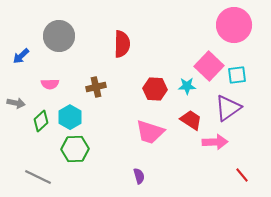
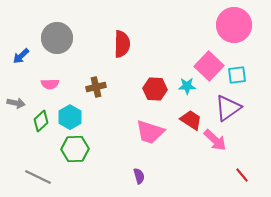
gray circle: moved 2 px left, 2 px down
pink arrow: moved 2 px up; rotated 45 degrees clockwise
